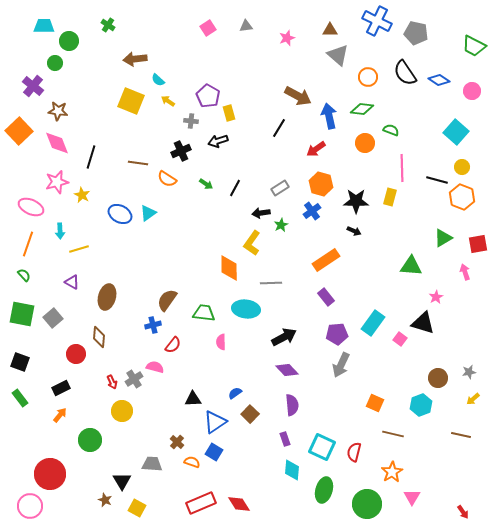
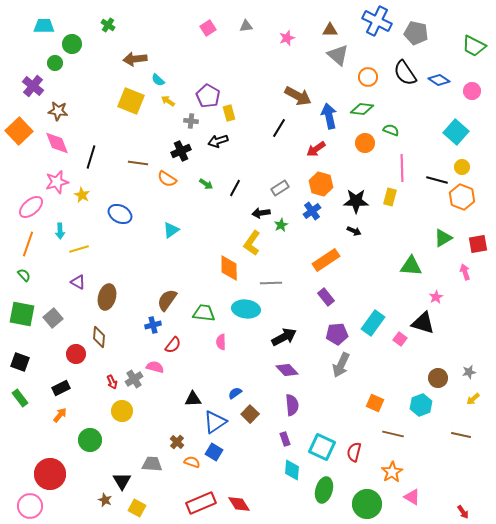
green circle at (69, 41): moved 3 px right, 3 px down
pink ellipse at (31, 207): rotated 65 degrees counterclockwise
cyan triangle at (148, 213): moved 23 px right, 17 px down
purple triangle at (72, 282): moved 6 px right
pink triangle at (412, 497): rotated 30 degrees counterclockwise
